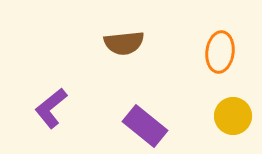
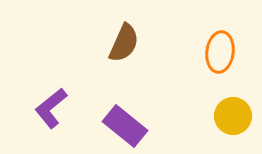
brown semicircle: rotated 60 degrees counterclockwise
purple rectangle: moved 20 px left
